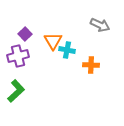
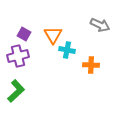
purple square: moved 1 px left; rotated 16 degrees counterclockwise
orange triangle: moved 6 px up
